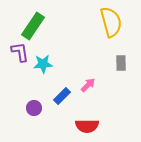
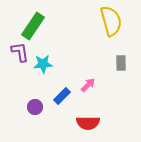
yellow semicircle: moved 1 px up
purple circle: moved 1 px right, 1 px up
red semicircle: moved 1 px right, 3 px up
